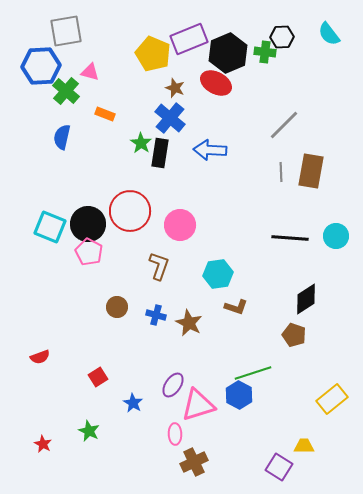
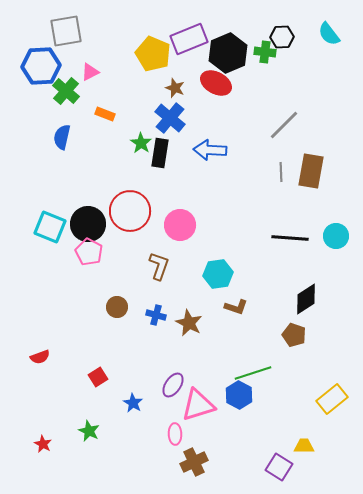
pink triangle at (90, 72): rotated 42 degrees counterclockwise
